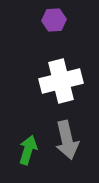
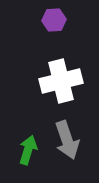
gray arrow: rotated 6 degrees counterclockwise
